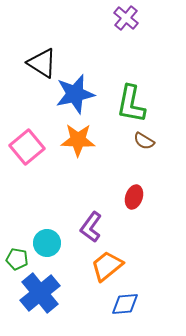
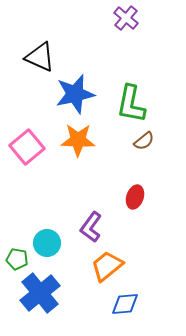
black triangle: moved 2 px left, 6 px up; rotated 8 degrees counterclockwise
brown semicircle: rotated 70 degrees counterclockwise
red ellipse: moved 1 px right
